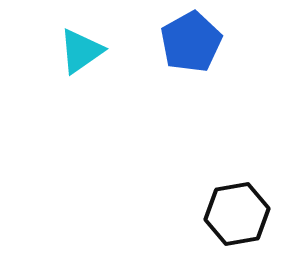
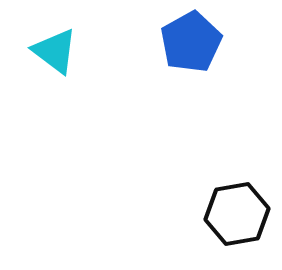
cyan triangle: moved 26 px left; rotated 48 degrees counterclockwise
